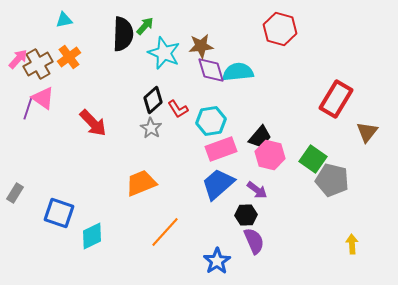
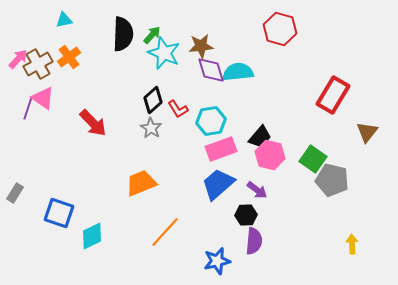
green arrow: moved 7 px right, 9 px down
red rectangle: moved 3 px left, 4 px up
purple semicircle: rotated 28 degrees clockwise
blue star: rotated 20 degrees clockwise
